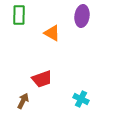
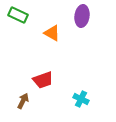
green rectangle: moved 1 px left; rotated 66 degrees counterclockwise
red trapezoid: moved 1 px right, 1 px down
